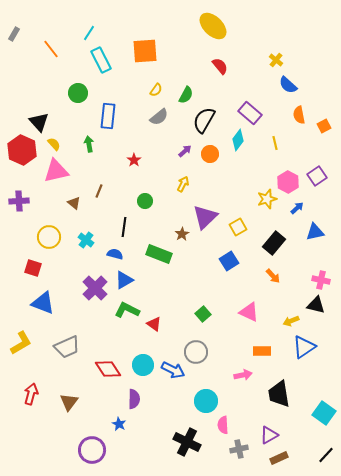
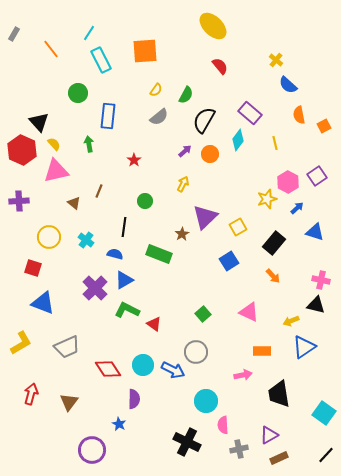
blue triangle at (315, 232): rotated 30 degrees clockwise
